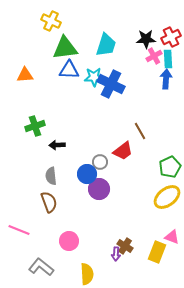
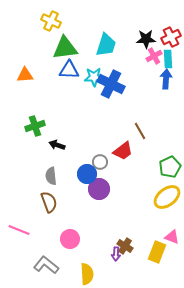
black arrow: rotated 21 degrees clockwise
pink circle: moved 1 px right, 2 px up
gray L-shape: moved 5 px right, 2 px up
